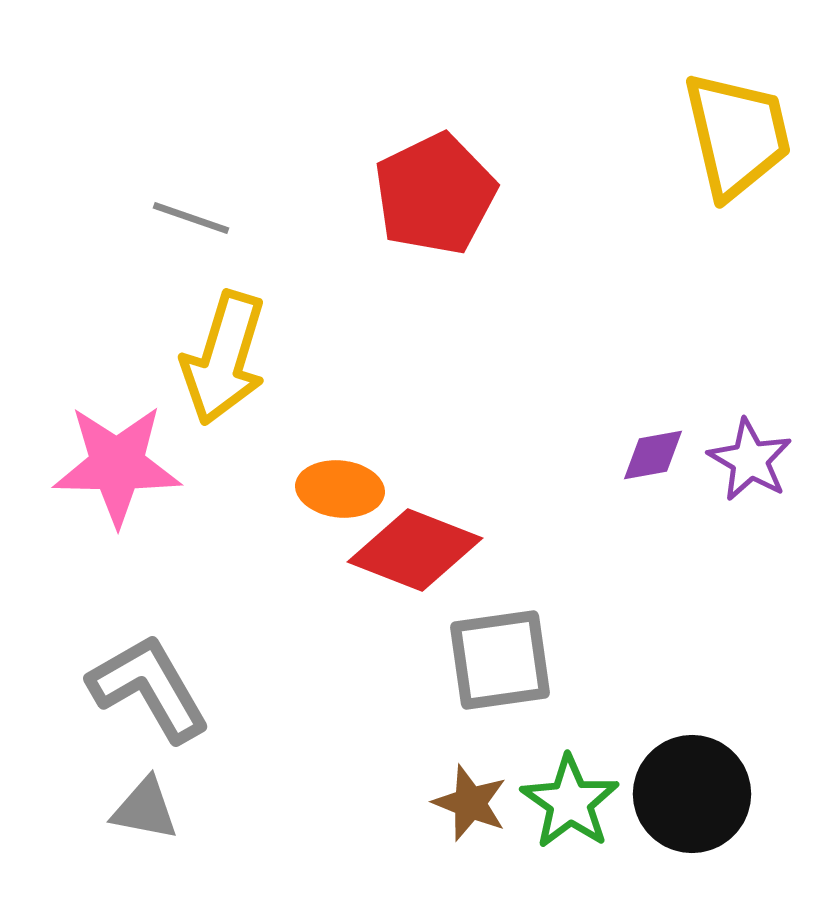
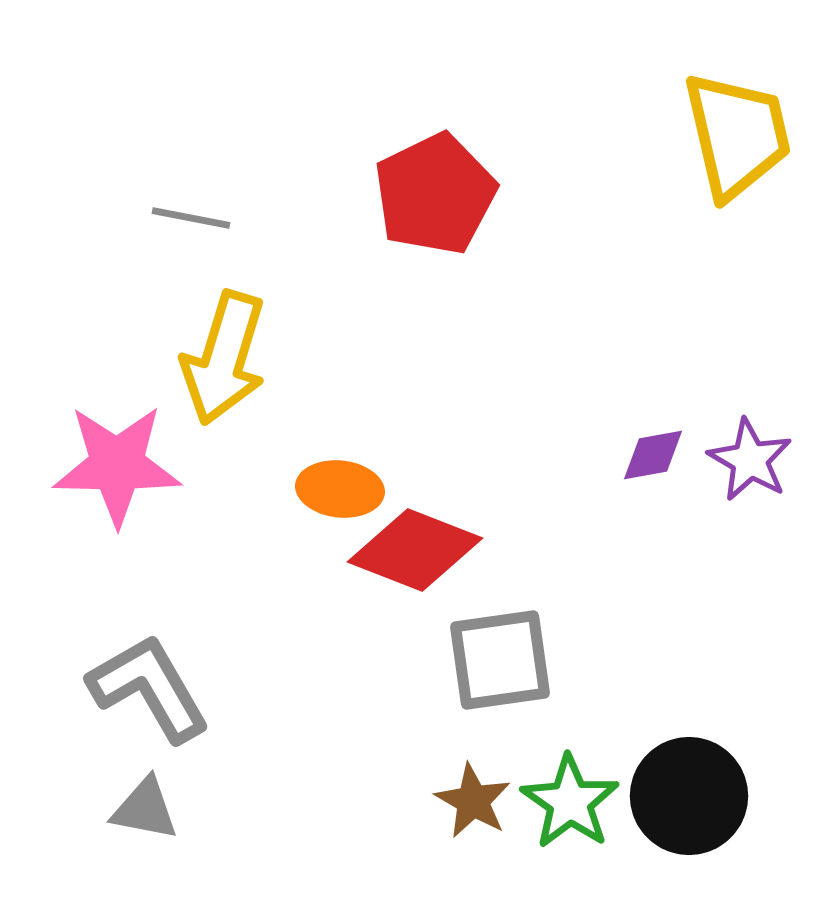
gray line: rotated 8 degrees counterclockwise
black circle: moved 3 px left, 2 px down
brown star: moved 3 px right, 2 px up; rotated 8 degrees clockwise
